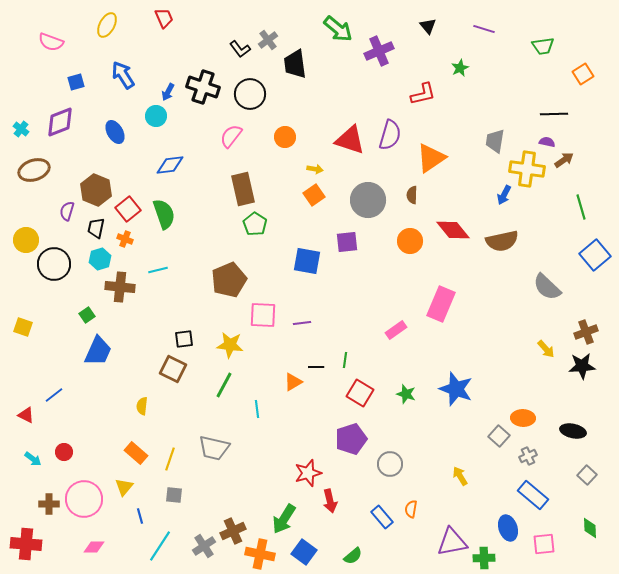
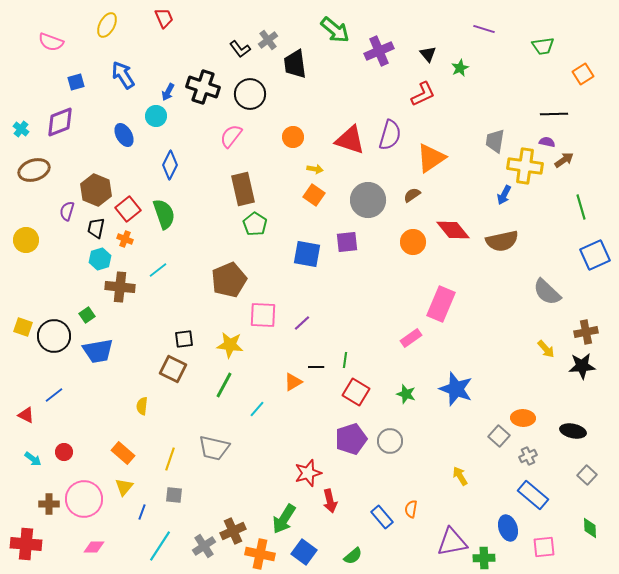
black triangle at (428, 26): moved 28 px down
green arrow at (338, 29): moved 3 px left, 1 px down
red L-shape at (423, 94): rotated 12 degrees counterclockwise
blue ellipse at (115, 132): moved 9 px right, 3 px down
orange circle at (285, 137): moved 8 px right
blue diamond at (170, 165): rotated 56 degrees counterclockwise
yellow cross at (527, 169): moved 2 px left, 3 px up
orange square at (314, 195): rotated 20 degrees counterclockwise
brown semicircle at (412, 195): rotated 54 degrees clockwise
orange circle at (410, 241): moved 3 px right, 1 px down
blue square at (595, 255): rotated 16 degrees clockwise
blue square at (307, 261): moved 7 px up
black circle at (54, 264): moved 72 px down
cyan line at (158, 270): rotated 24 degrees counterclockwise
gray semicircle at (547, 287): moved 5 px down
purple line at (302, 323): rotated 36 degrees counterclockwise
pink rectangle at (396, 330): moved 15 px right, 8 px down
brown cross at (586, 332): rotated 10 degrees clockwise
blue trapezoid at (98, 351): rotated 56 degrees clockwise
red square at (360, 393): moved 4 px left, 1 px up
cyan line at (257, 409): rotated 48 degrees clockwise
orange rectangle at (136, 453): moved 13 px left
gray circle at (390, 464): moved 23 px up
blue line at (140, 516): moved 2 px right, 4 px up; rotated 35 degrees clockwise
pink square at (544, 544): moved 3 px down
